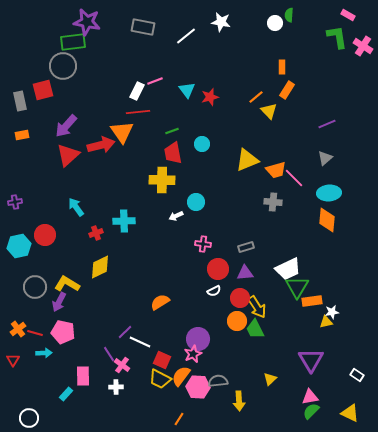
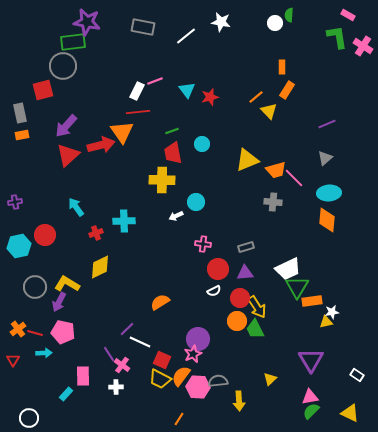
gray rectangle at (20, 101): moved 12 px down
purple line at (125, 332): moved 2 px right, 3 px up
